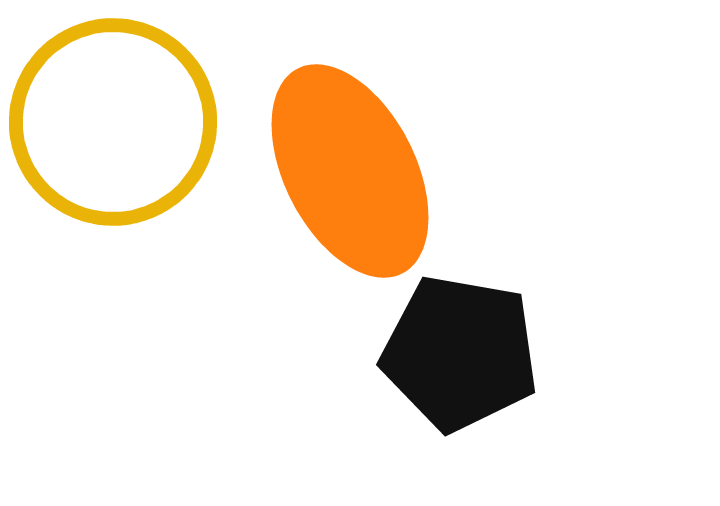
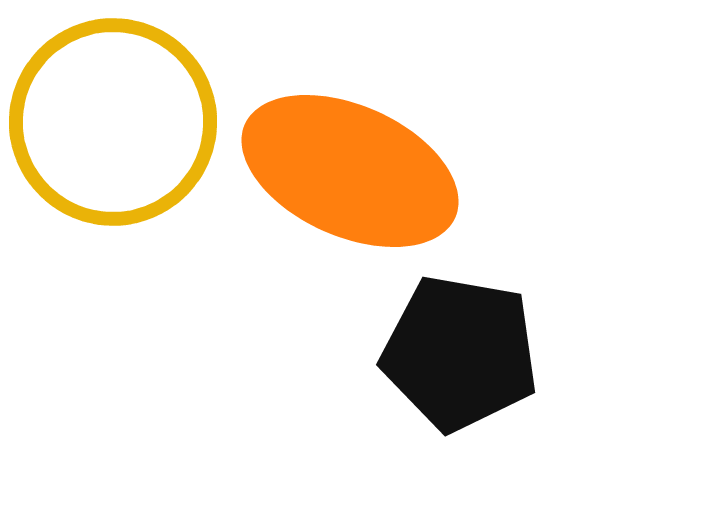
orange ellipse: rotated 39 degrees counterclockwise
